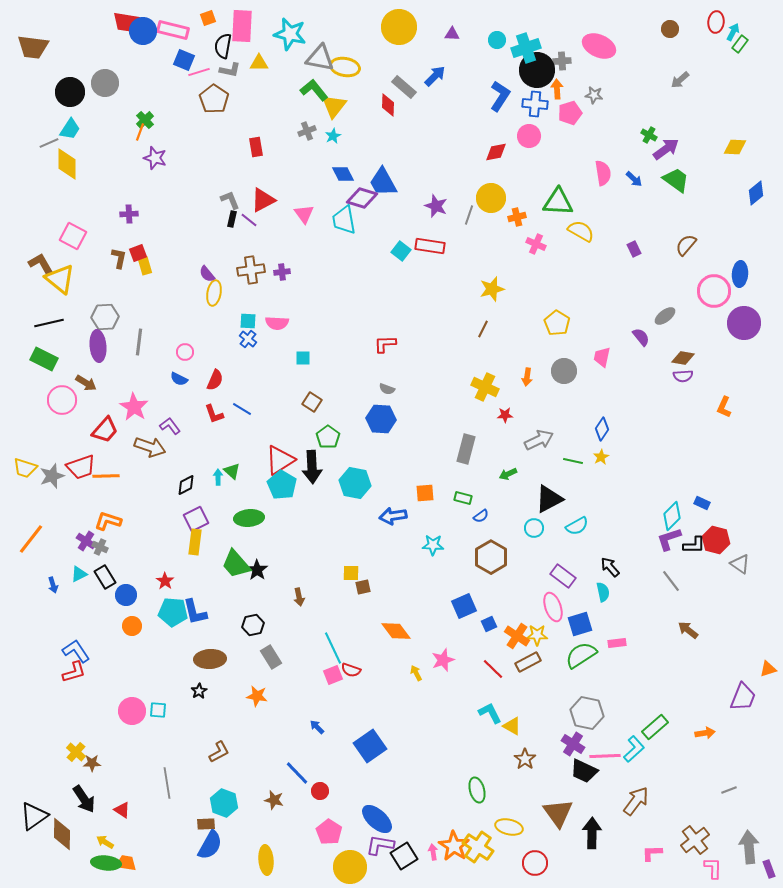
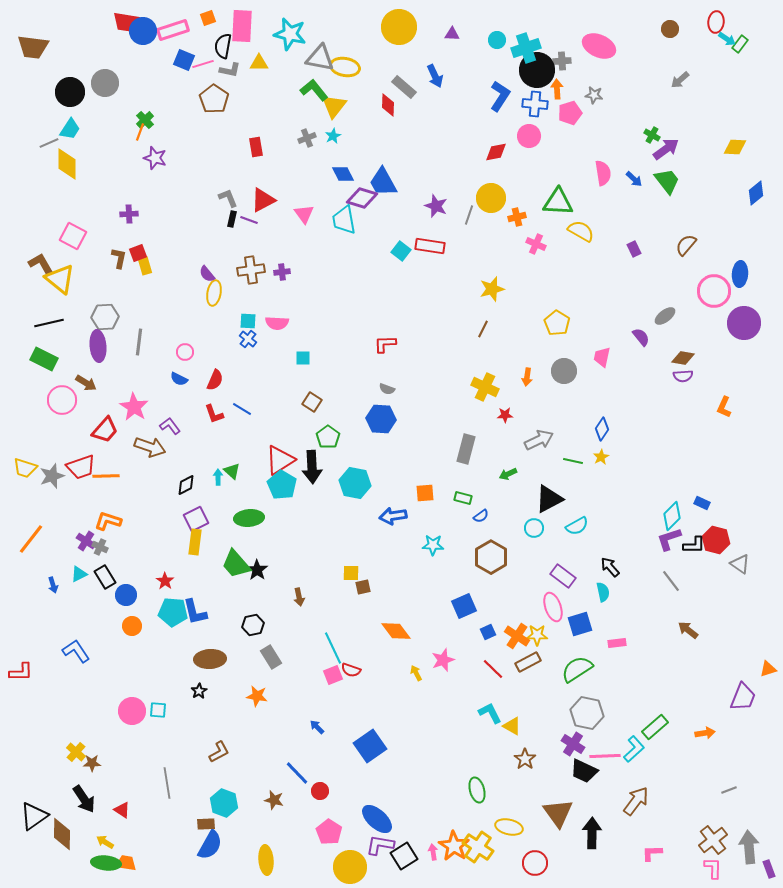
pink rectangle at (173, 30): rotated 32 degrees counterclockwise
cyan arrow at (733, 32): moved 6 px left, 7 px down; rotated 96 degrees clockwise
pink line at (199, 72): moved 4 px right, 8 px up
blue arrow at (435, 76): rotated 110 degrees clockwise
gray cross at (307, 131): moved 7 px down
green cross at (649, 135): moved 3 px right
green trapezoid at (676, 180): moved 9 px left, 1 px down; rotated 16 degrees clockwise
gray L-shape at (230, 200): moved 2 px left, 2 px up
purple line at (249, 220): rotated 18 degrees counterclockwise
blue square at (489, 624): moved 1 px left, 8 px down
green semicircle at (581, 655): moved 4 px left, 14 px down
red L-shape at (74, 672): moved 53 px left; rotated 15 degrees clockwise
brown cross at (695, 840): moved 18 px right
